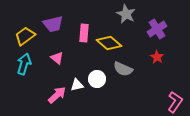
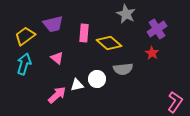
red star: moved 5 px left, 4 px up
gray semicircle: rotated 30 degrees counterclockwise
